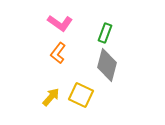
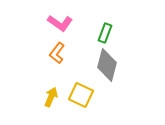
orange L-shape: moved 1 px left
yellow arrow: rotated 18 degrees counterclockwise
